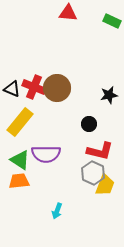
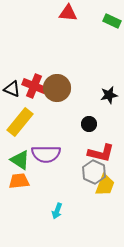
red cross: moved 1 px up
red L-shape: moved 1 px right, 2 px down
gray hexagon: moved 1 px right, 1 px up
